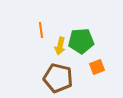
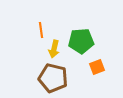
yellow arrow: moved 6 px left, 3 px down
brown pentagon: moved 5 px left
